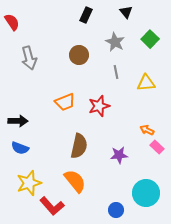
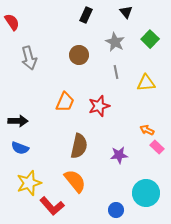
orange trapezoid: rotated 45 degrees counterclockwise
